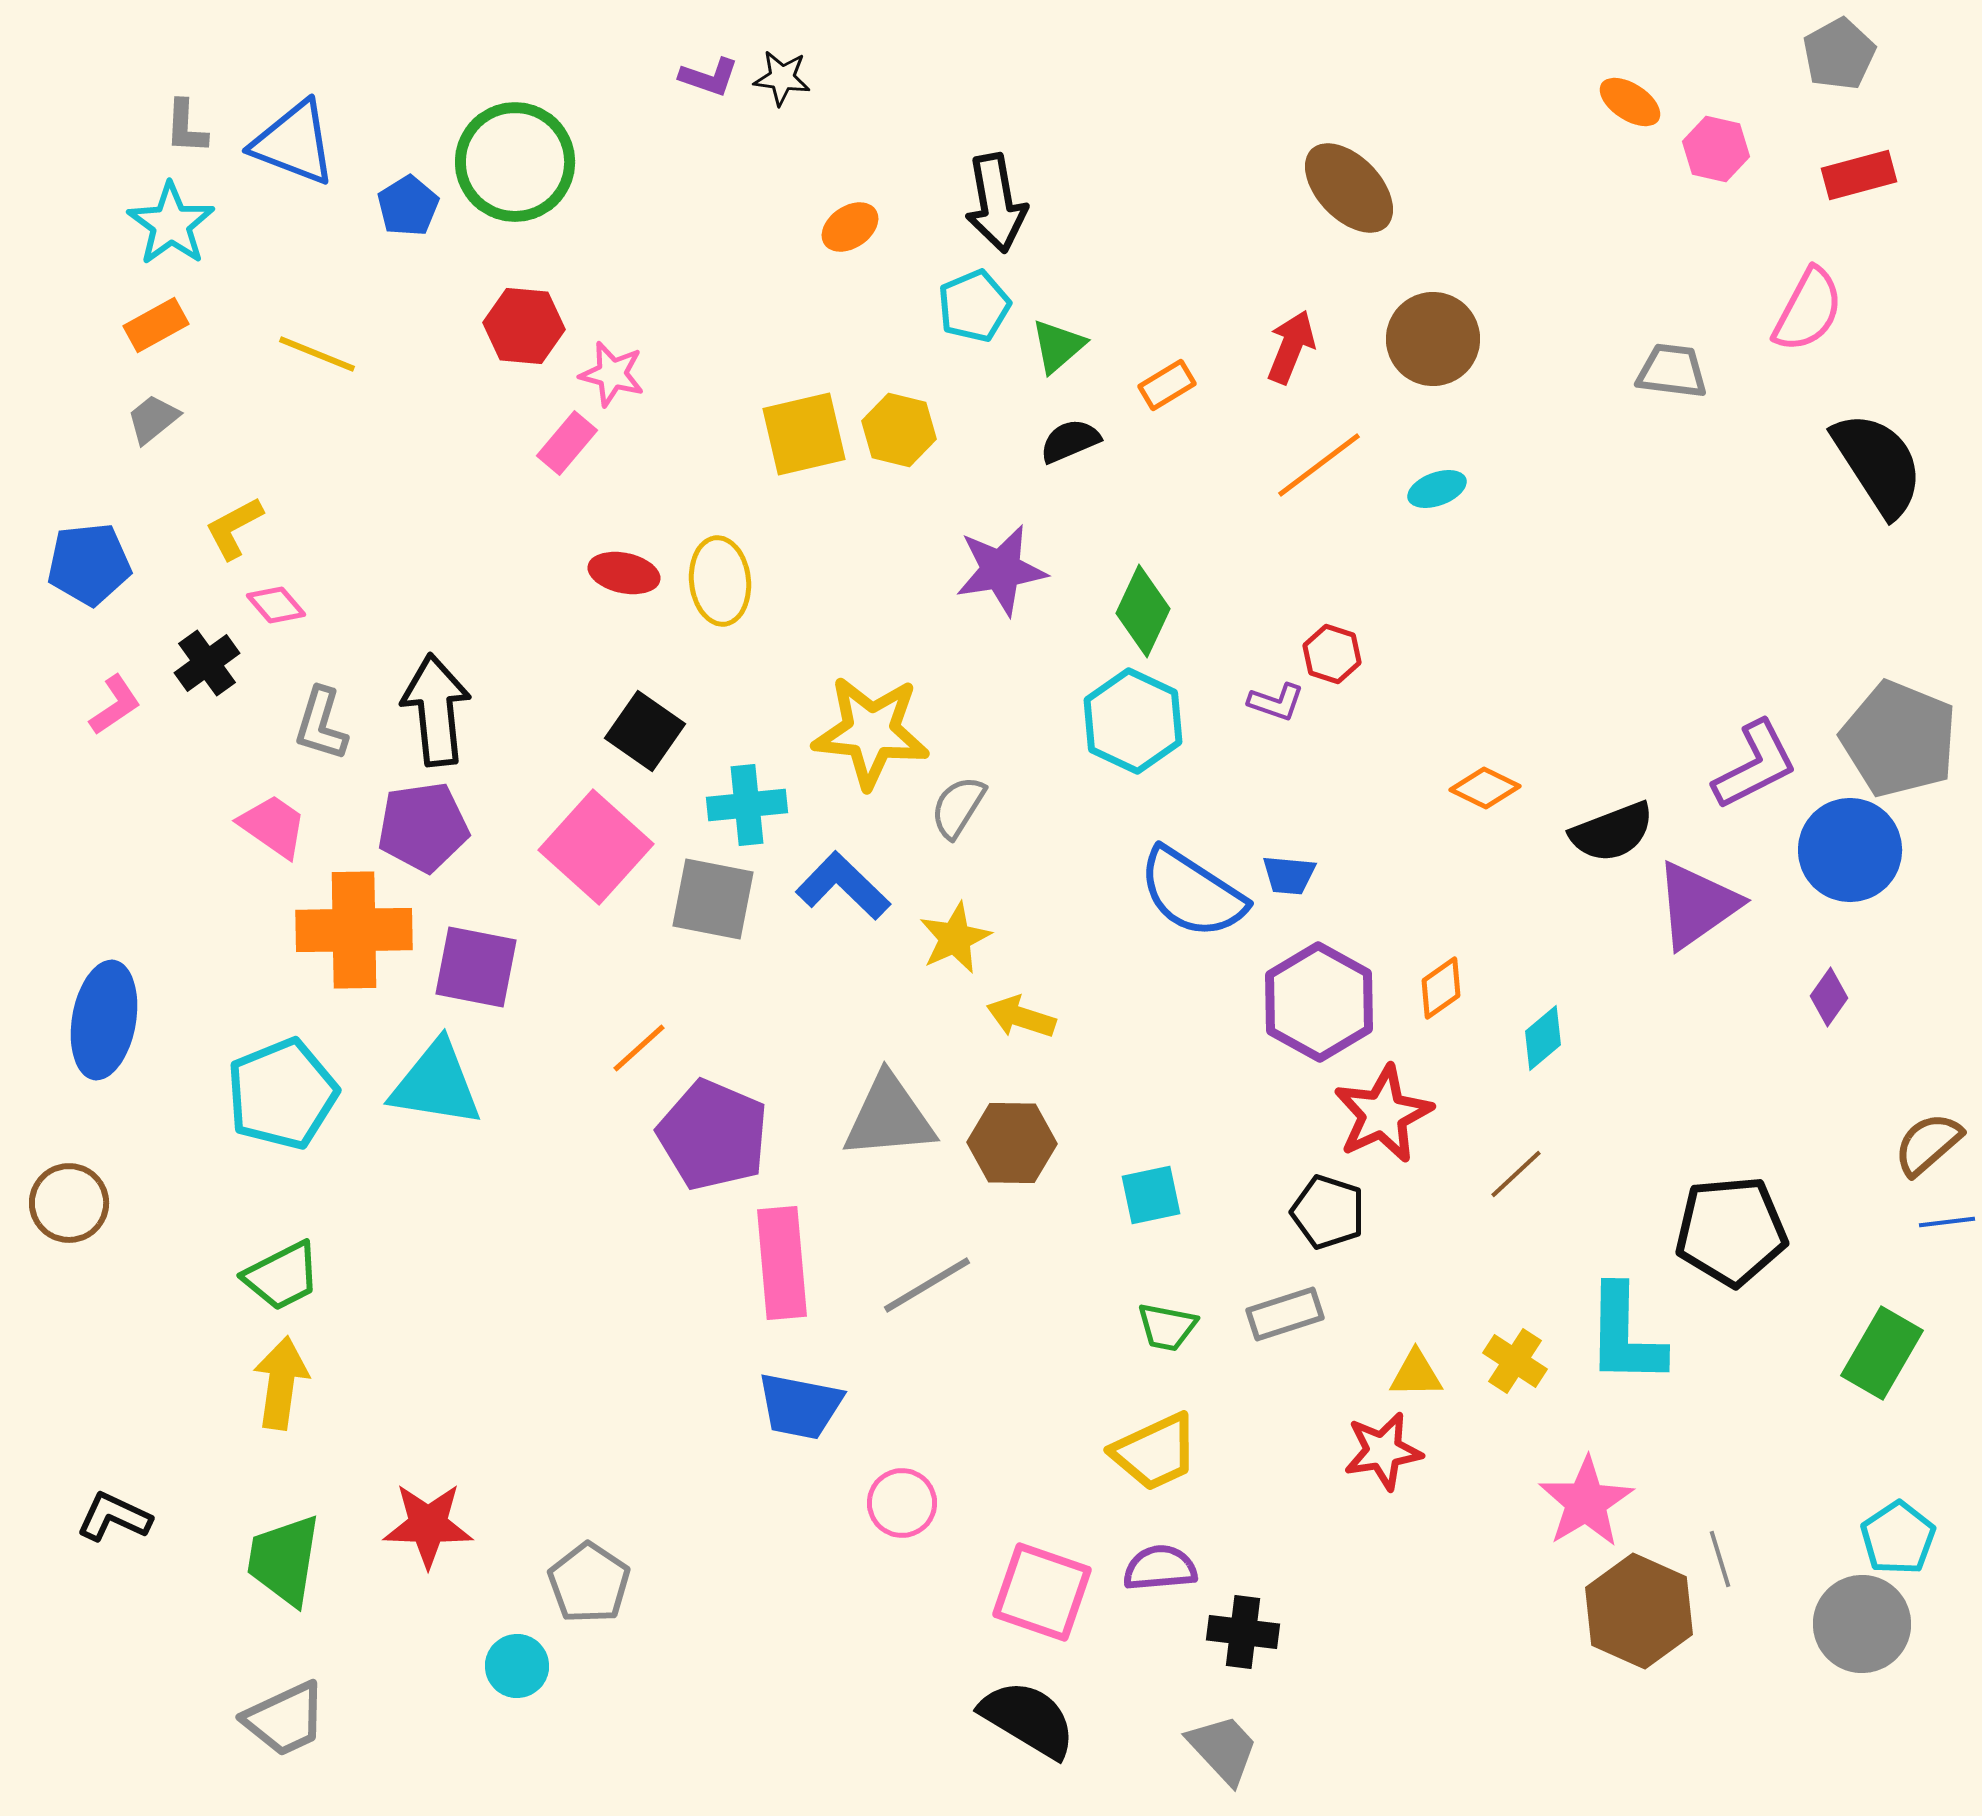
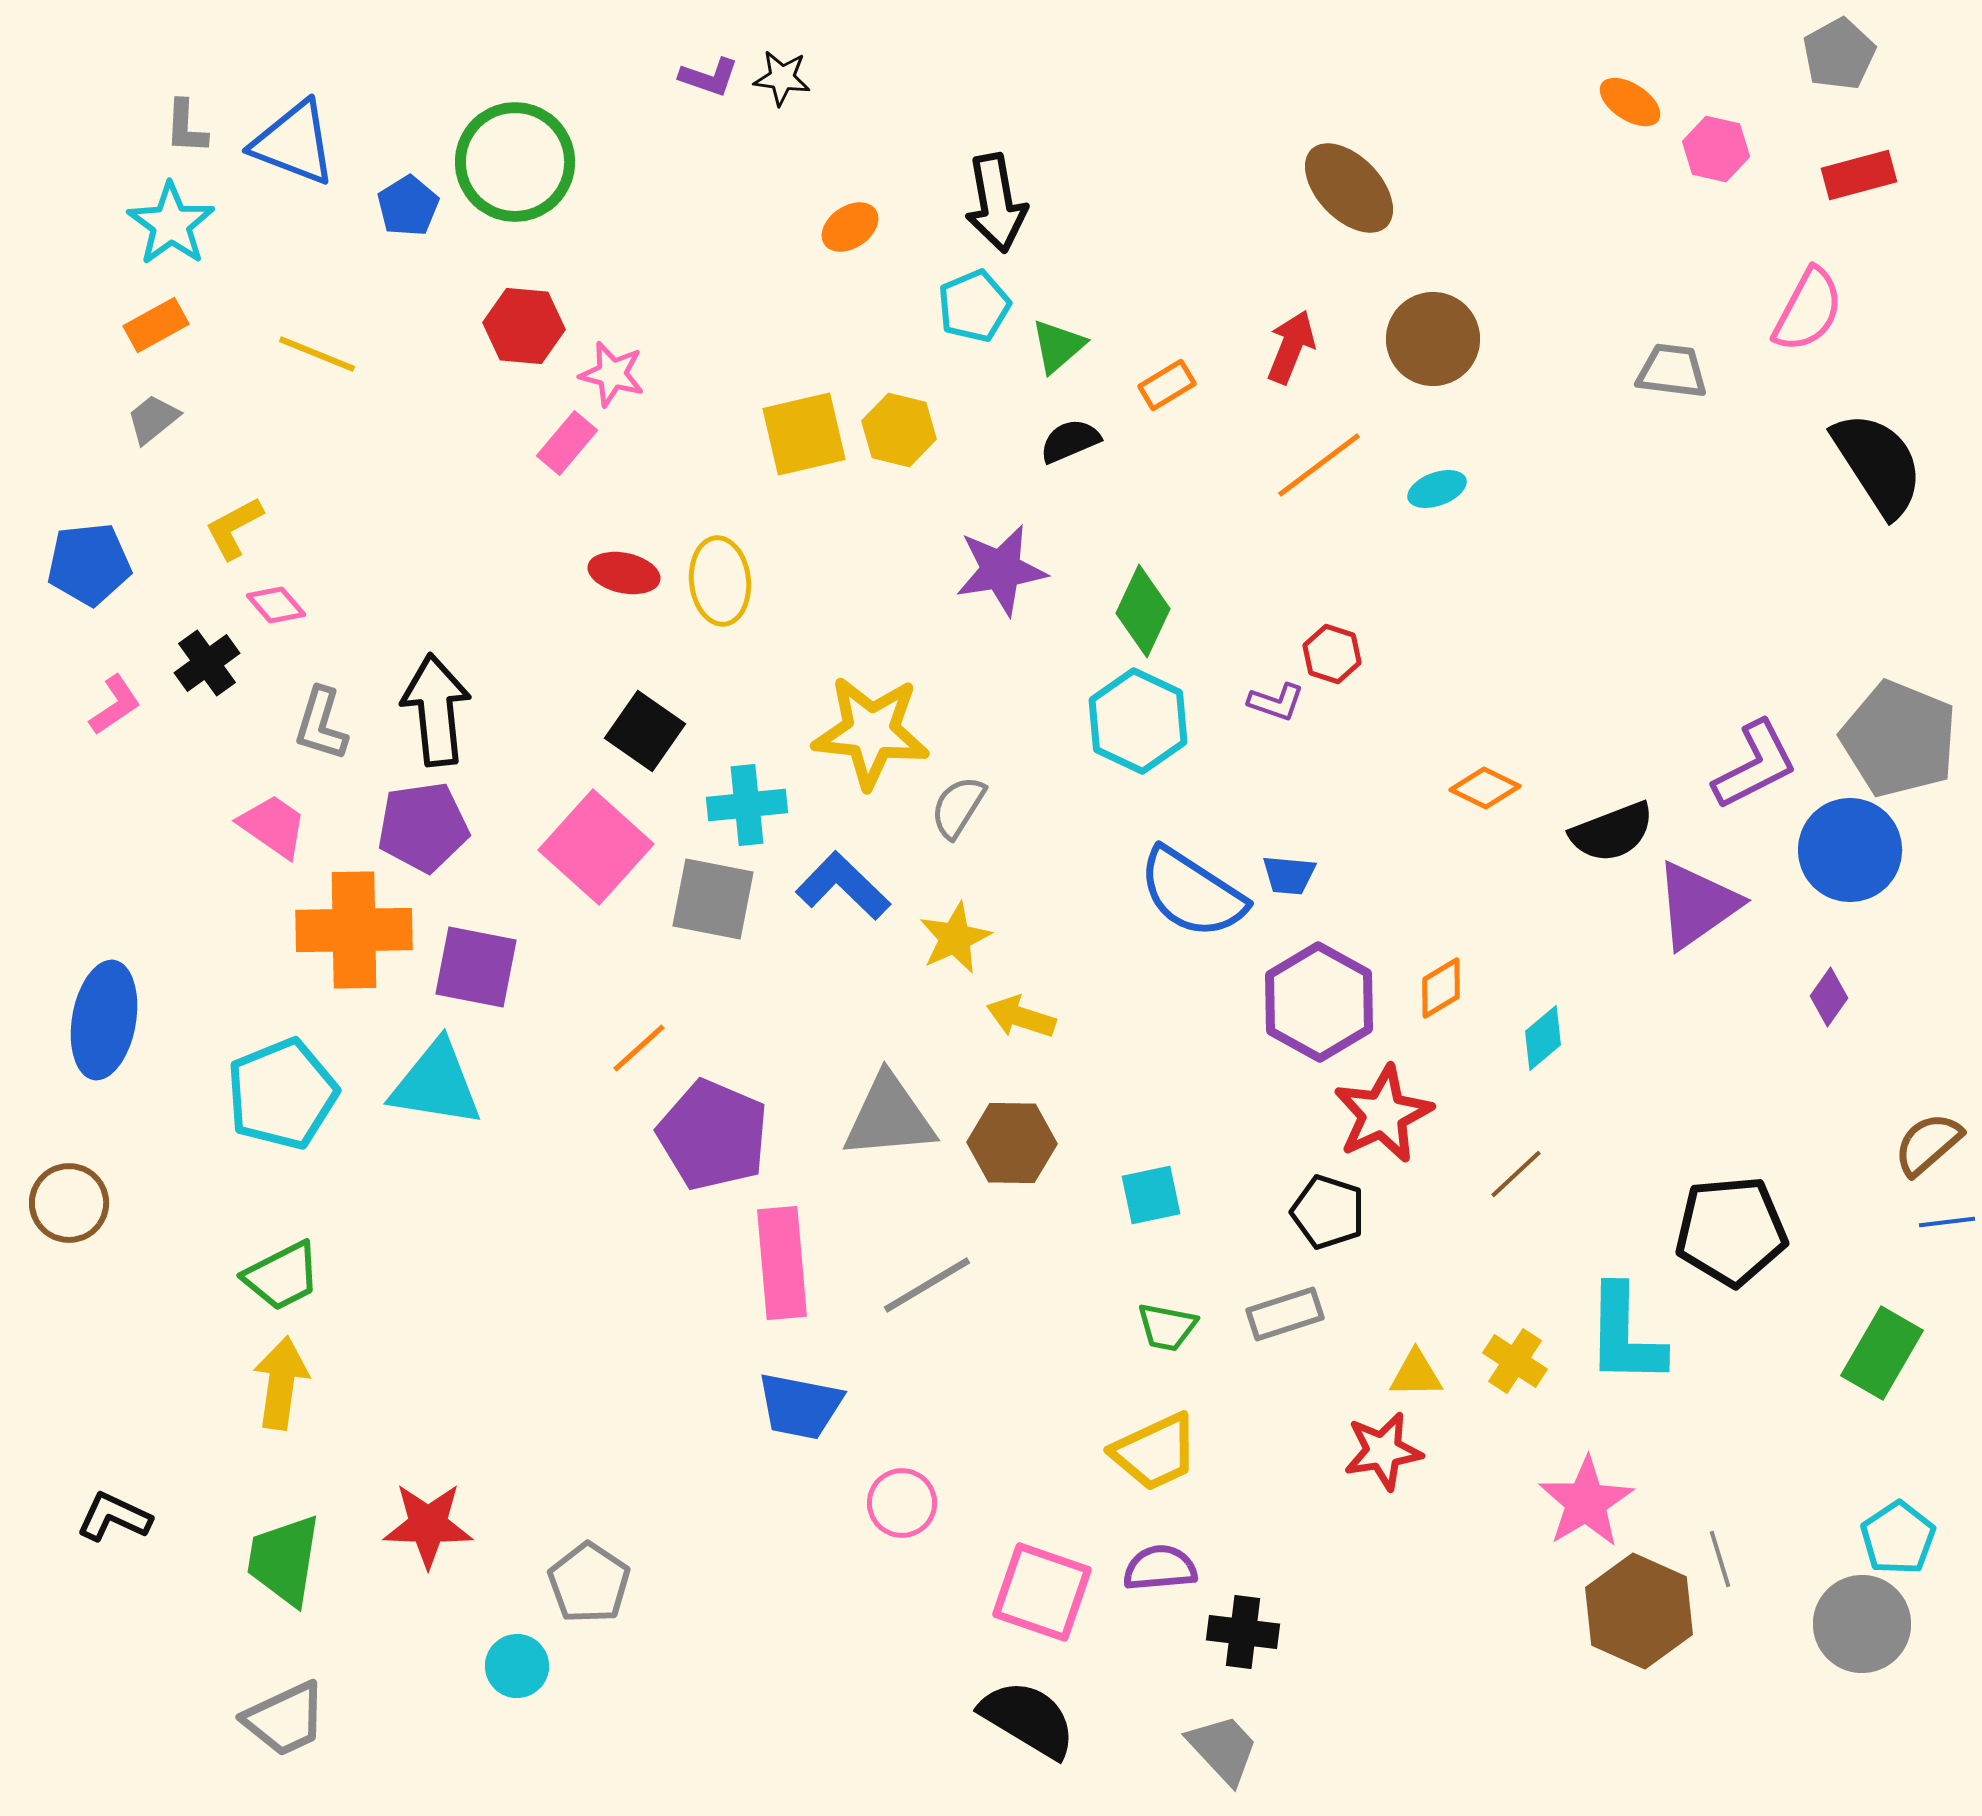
cyan hexagon at (1133, 721): moved 5 px right
orange diamond at (1441, 988): rotated 4 degrees clockwise
